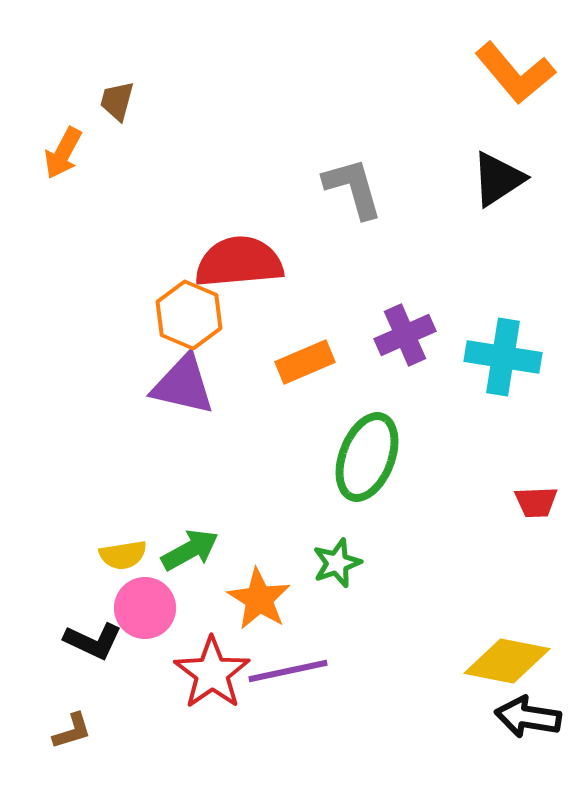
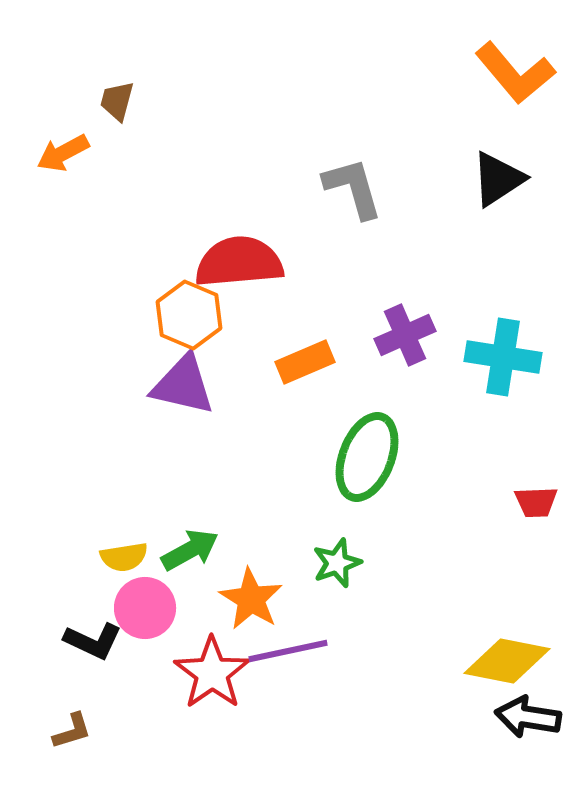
orange arrow: rotated 34 degrees clockwise
yellow semicircle: moved 1 px right, 2 px down
orange star: moved 8 px left
purple line: moved 20 px up
